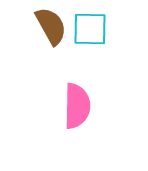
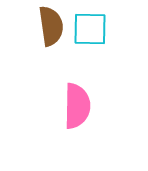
brown semicircle: rotated 21 degrees clockwise
